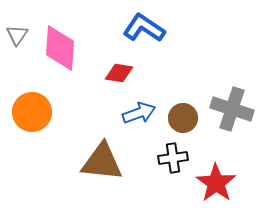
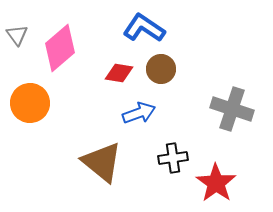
gray triangle: rotated 10 degrees counterclockwise
pink diamond: rotated 45 degrees clockwise
orange circle: moved 2 px left, 9 px up
brown circle: moved 22 px left, 49 px up
brown triangle: rotated 33 degrees clockwise
